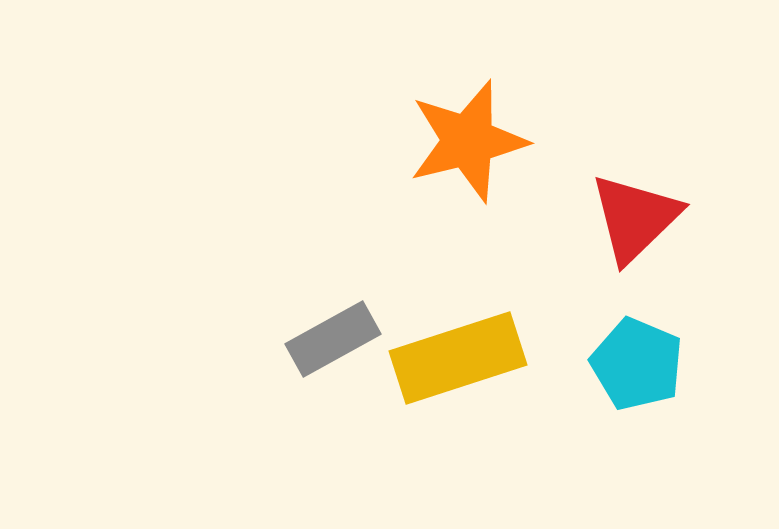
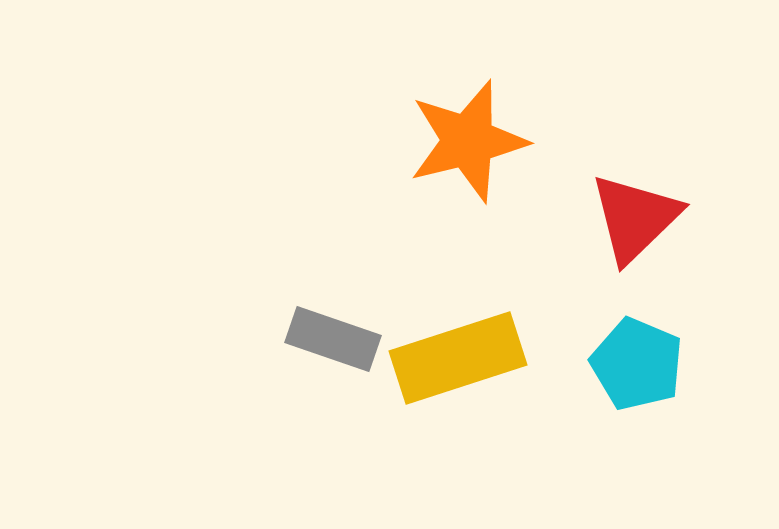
gray rectangle: rotated 48 degrees clockwise
